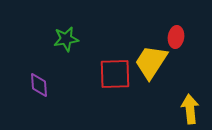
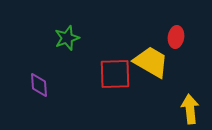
green star: moved 1 px right, 1 px up; rotated 10 degrees counterclockwise
yellow trapezoid: rotated 87 degrees clockwise
